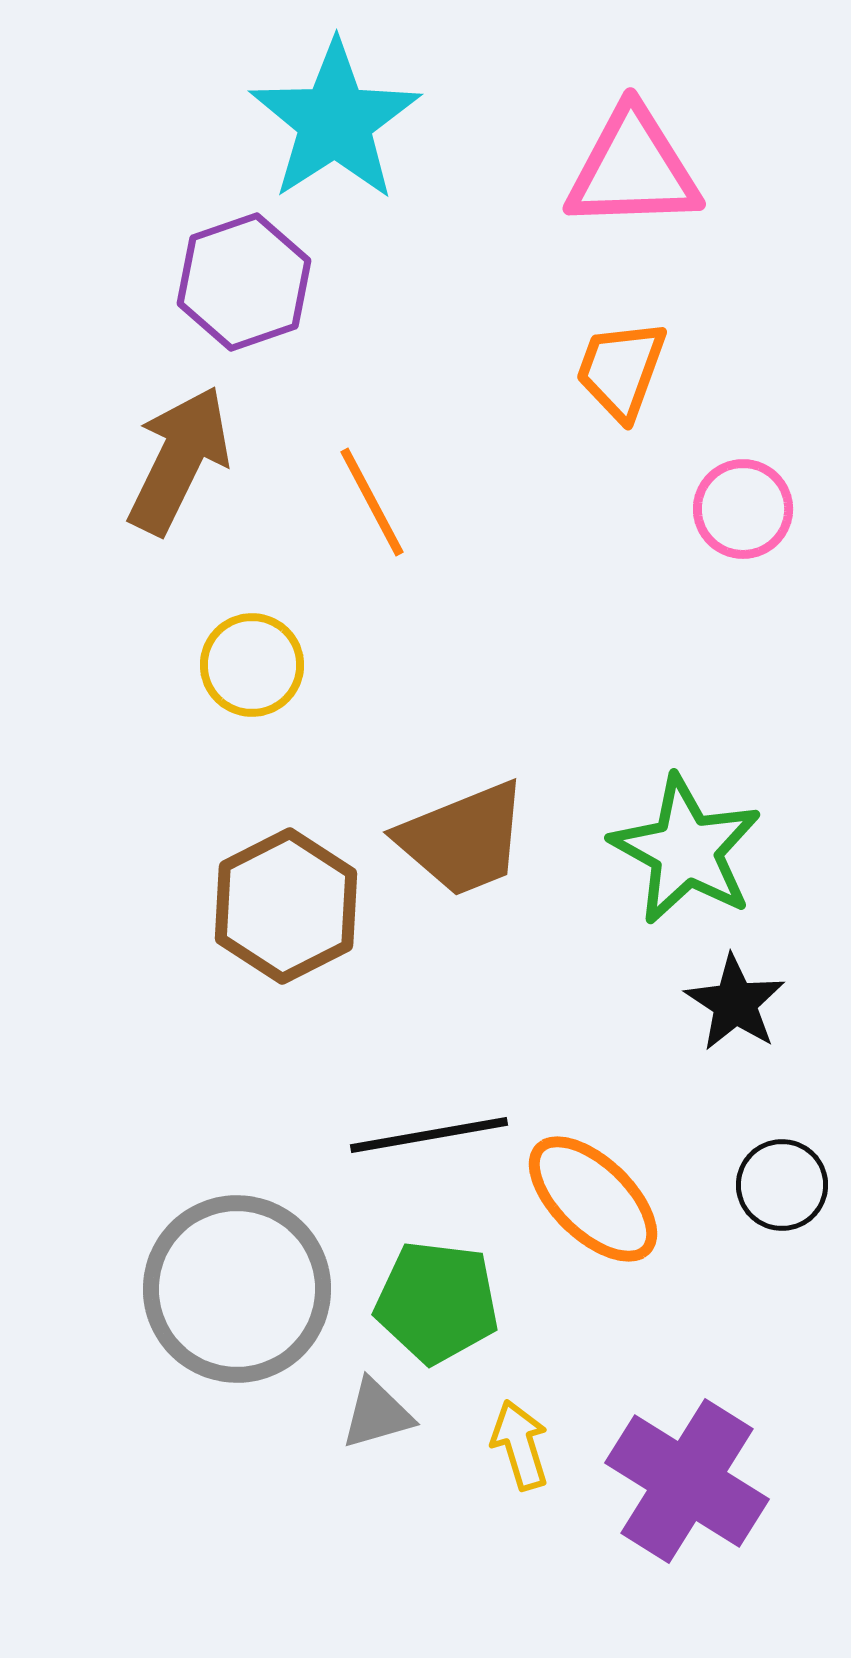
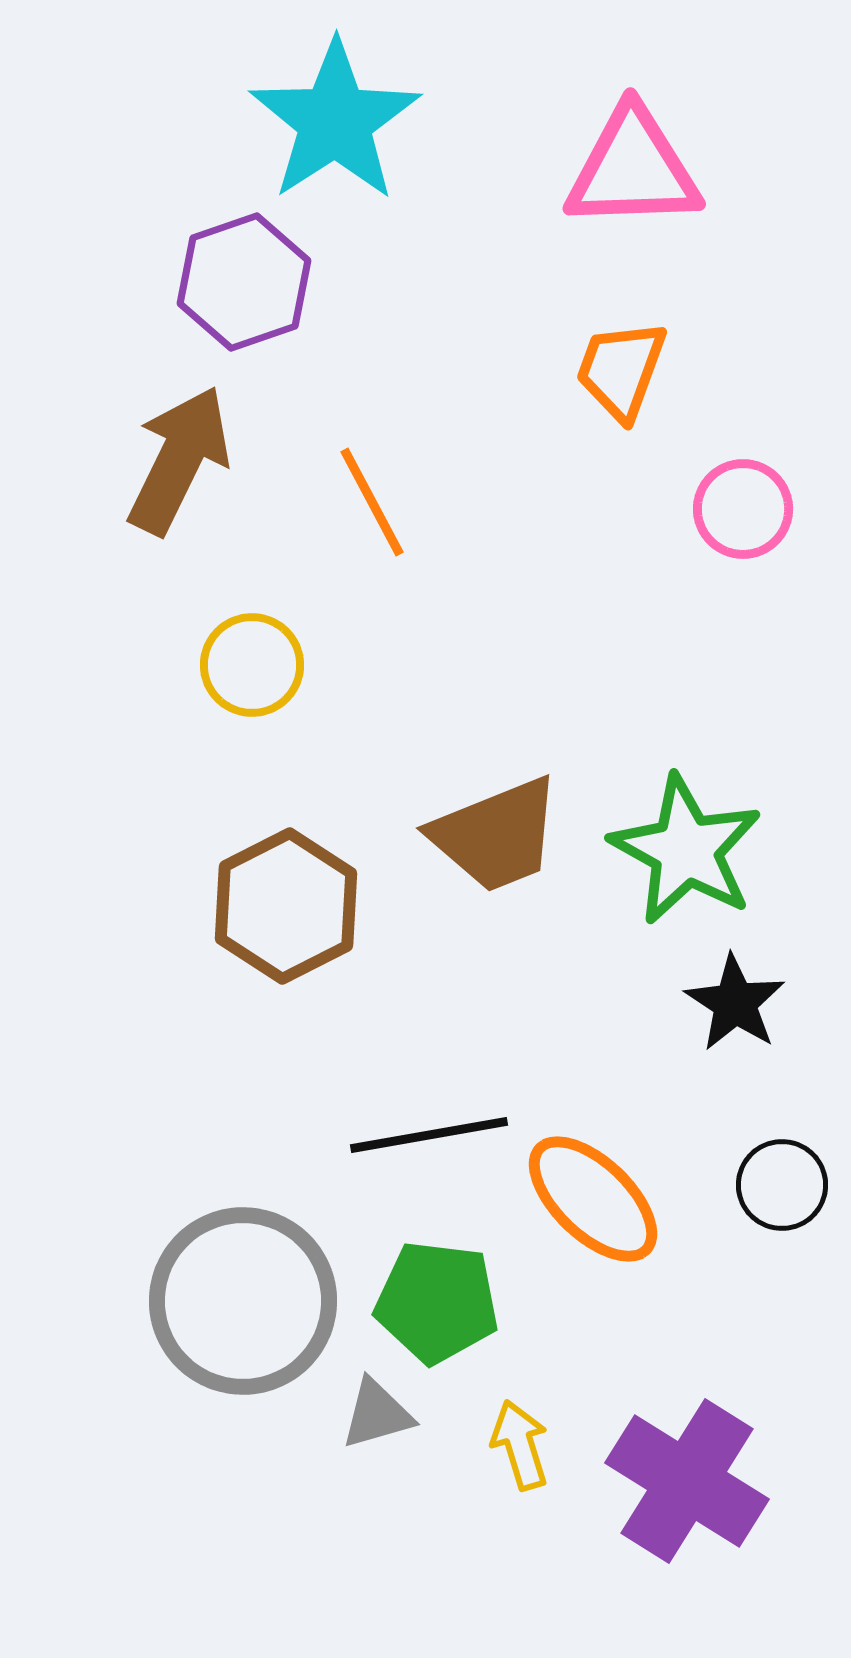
brown trapezoid: moved 33 px right, 4 px up
gray circle: moved 6 px right, 12 px down
